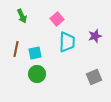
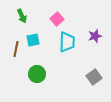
cyan square: moved 2 px left, 13 px up
gray square: rotated 14 degrees counterclockwise
